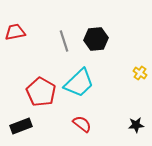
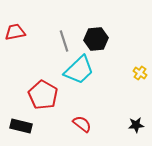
cyan trapezoid: moved 13 px up
red pentagon: moved 2 px right, 3 px down
black rectangle: rotated 35 degrees clockwise
